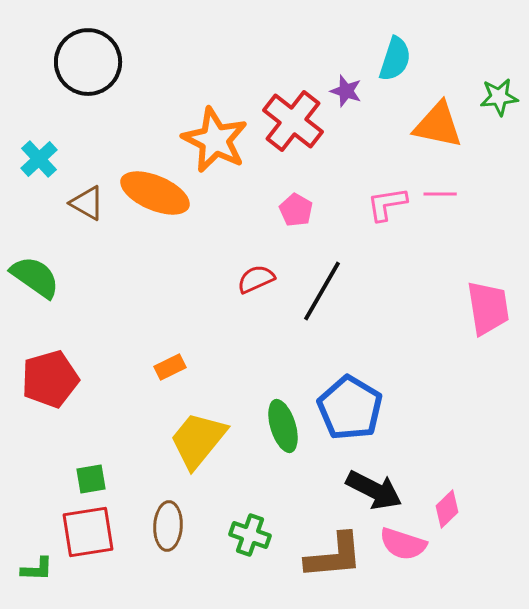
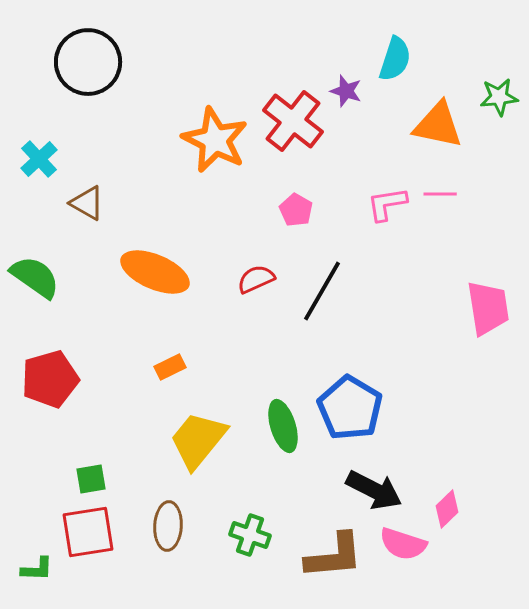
orange ellipse: moved 79 px down
